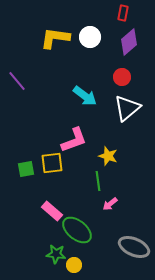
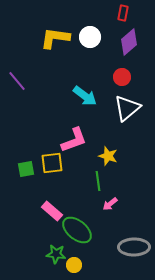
gray ellipse: rotated 24 degrees counterclockwise
